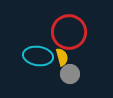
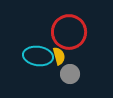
yellow semicircle: moved 3 px left, 1 px up
